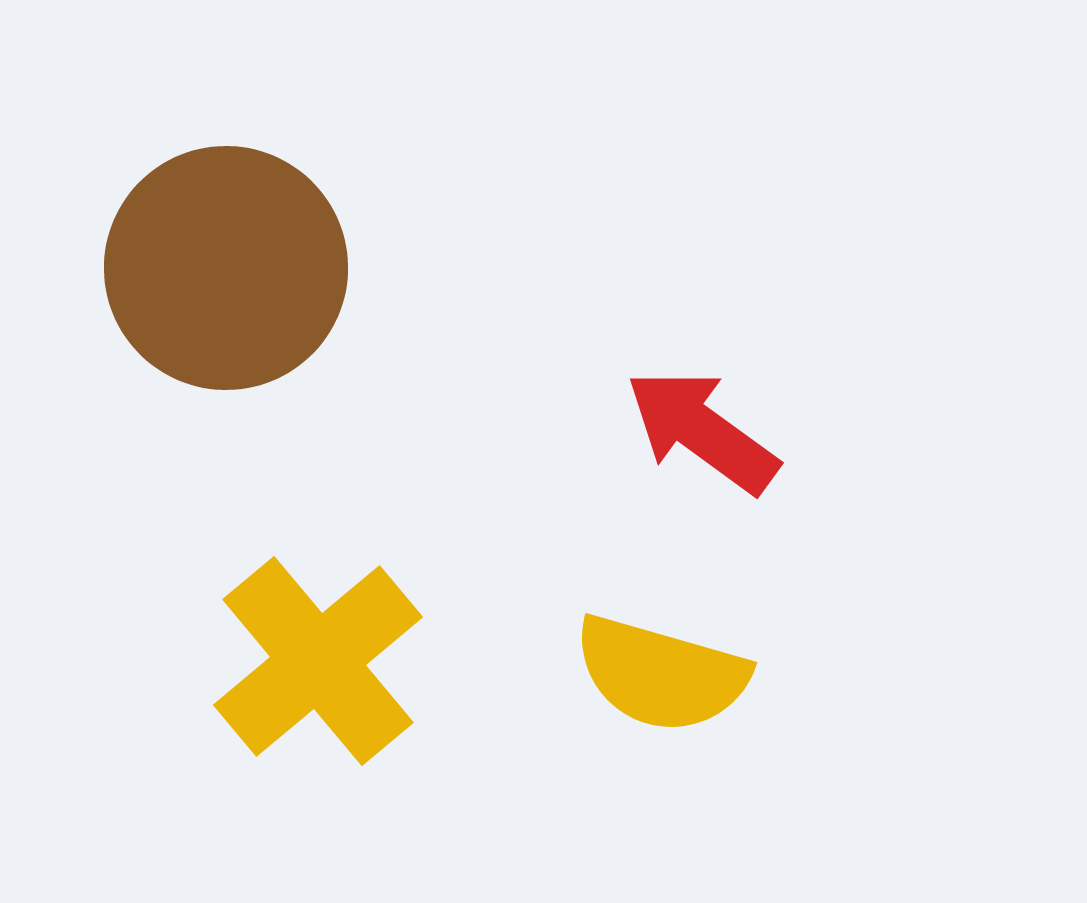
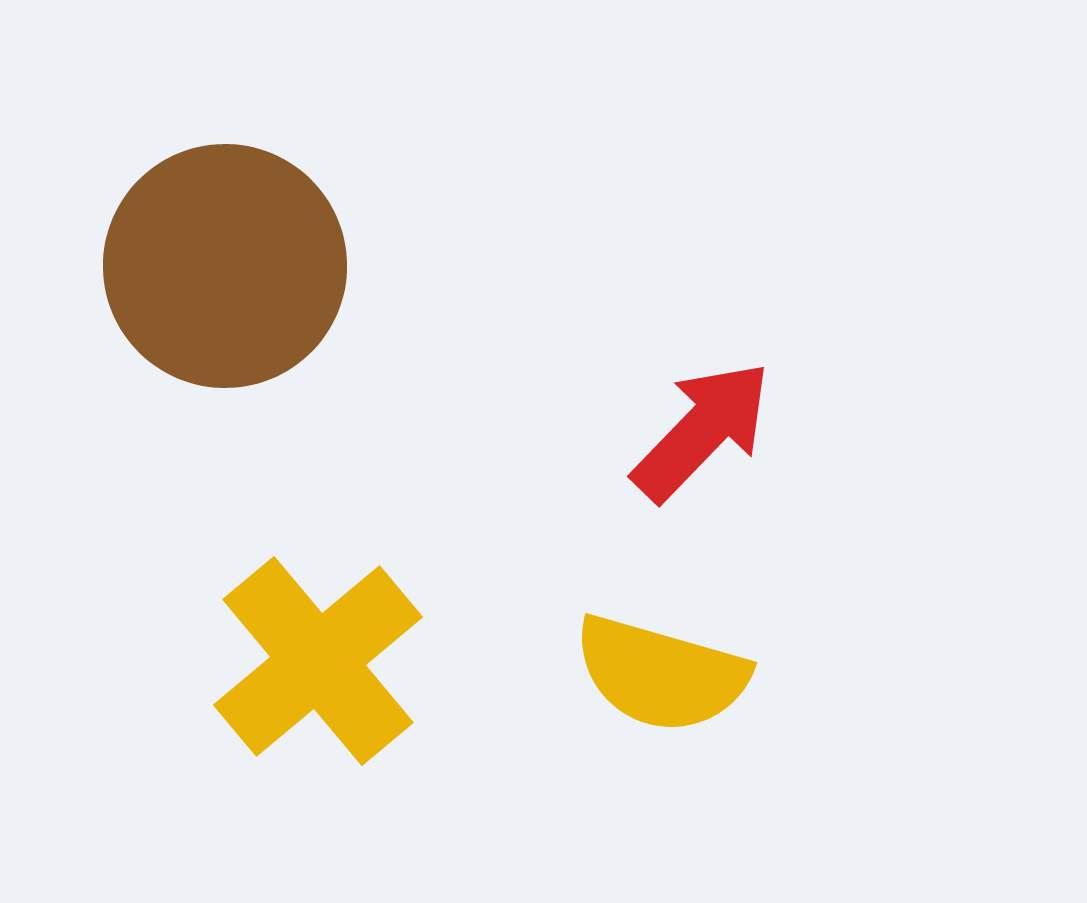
brown circle: moved 1 px left, 2 px up
red arrow: rotated 98 degrees clockwise
